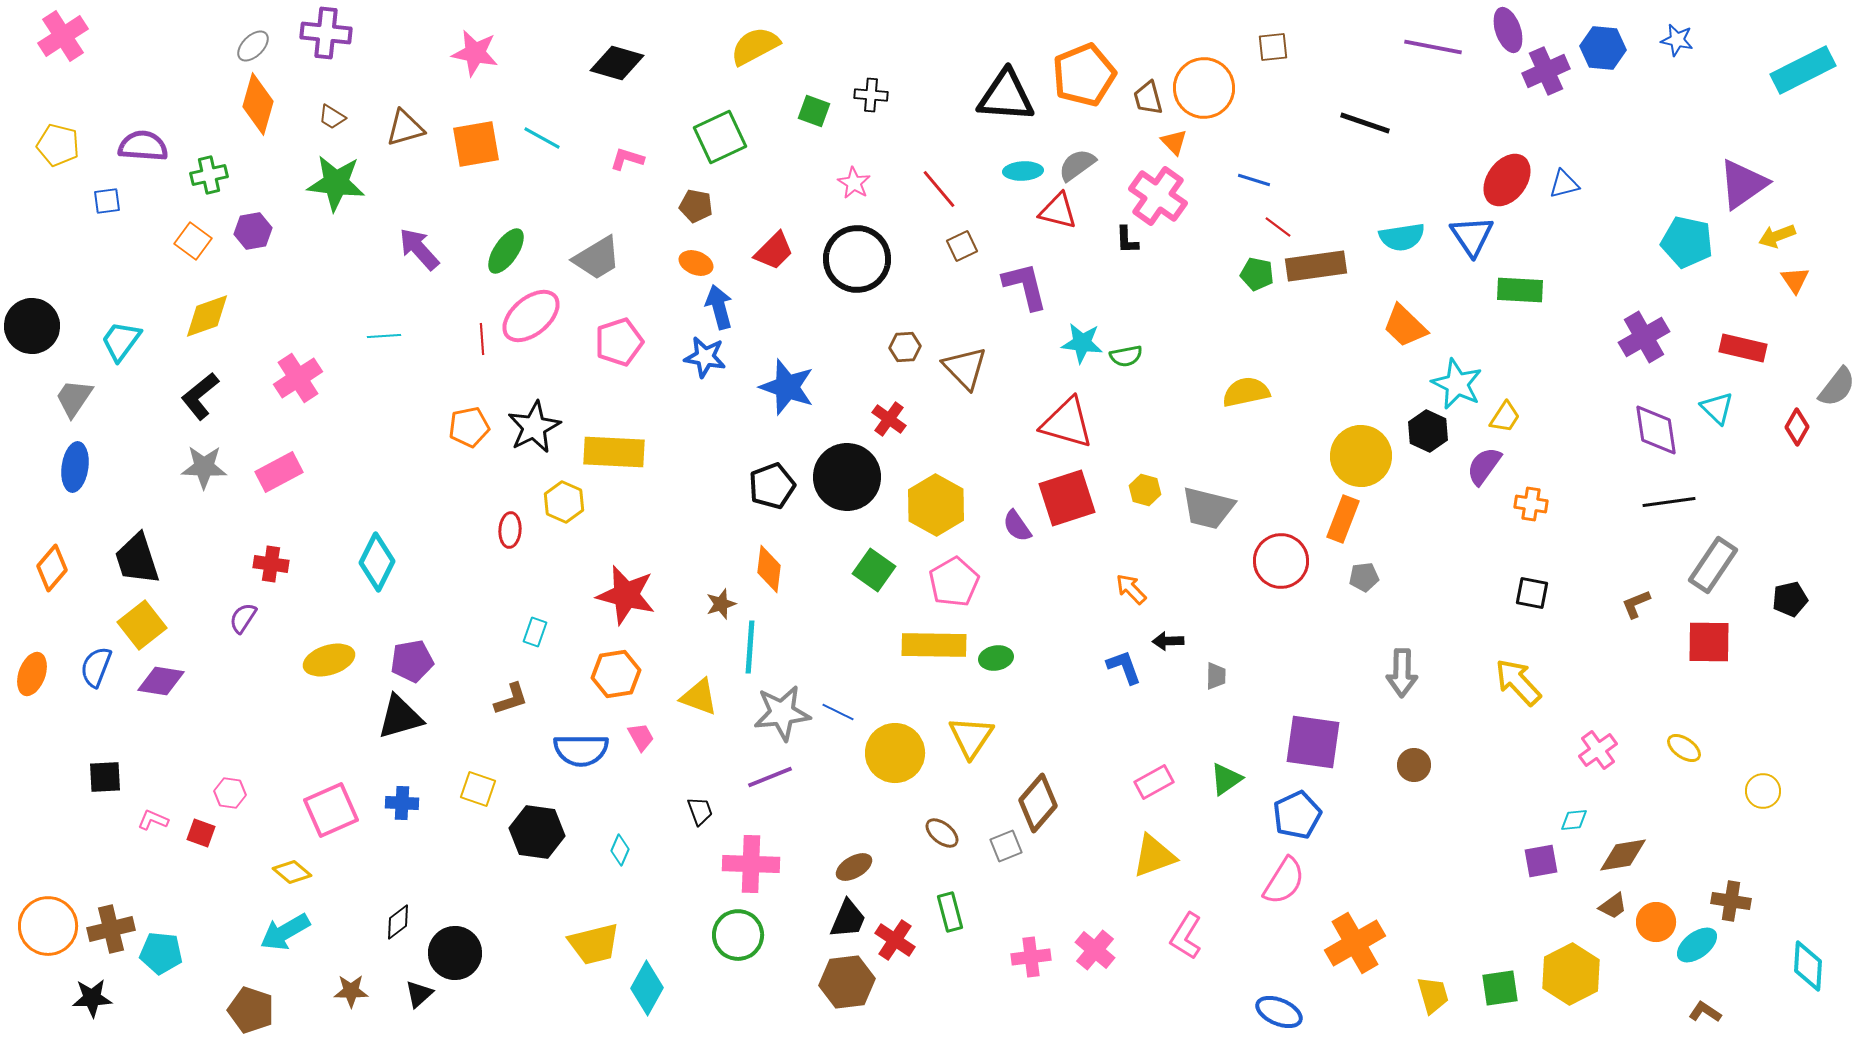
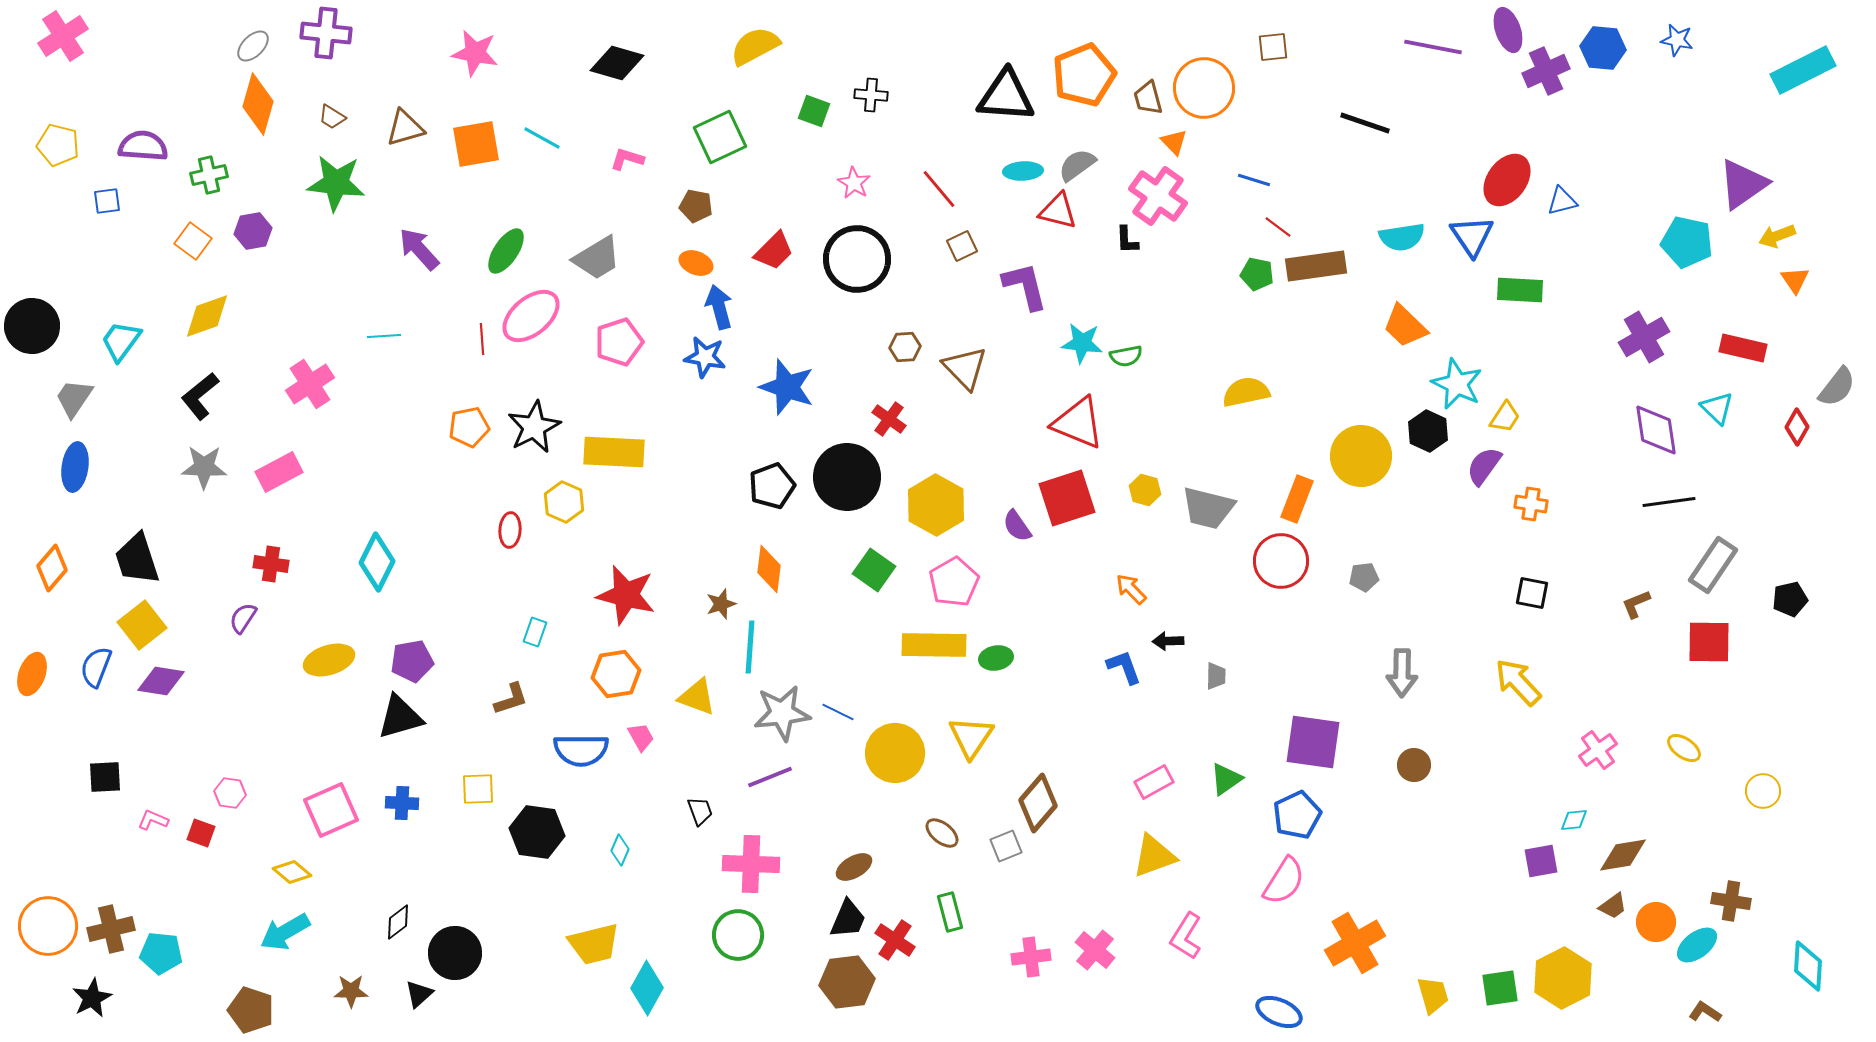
blue triangle at (1564, 184): moved 2 px left, 17 px down
pink cross at (298, 378): moved 12 px right, 6 px down
red triangle at (1067, 423): moved 11 px right; rotated 6 degrees clockwise
orange rectangle at (1343, 519): moved 46 px left, 20 px up
yellow triangle at (699, 697): moved 2 px left
yellow square at (478, 789): rotated 21 degrees counterclockwise
yellow hexagon at (1571, 974): moved 8 px left, 4 px down
black star at (92, 998): rotated 24 degrees counterclockwise
